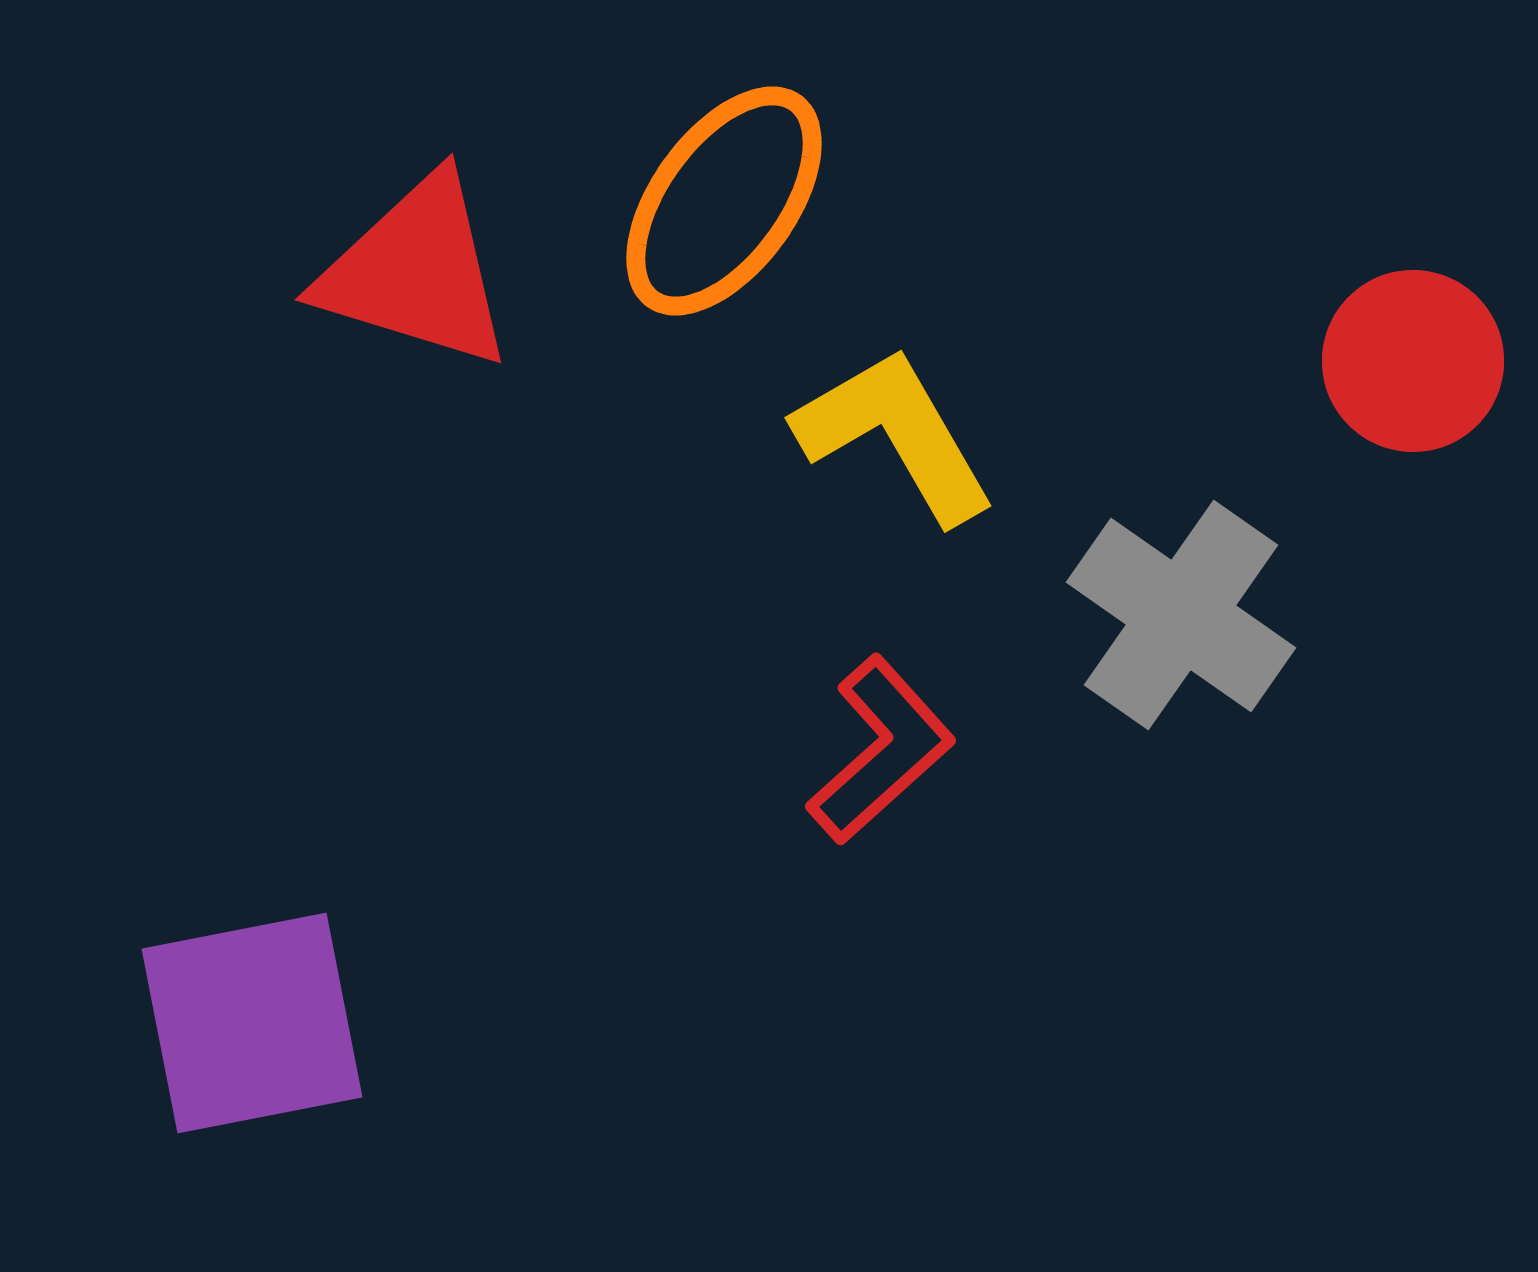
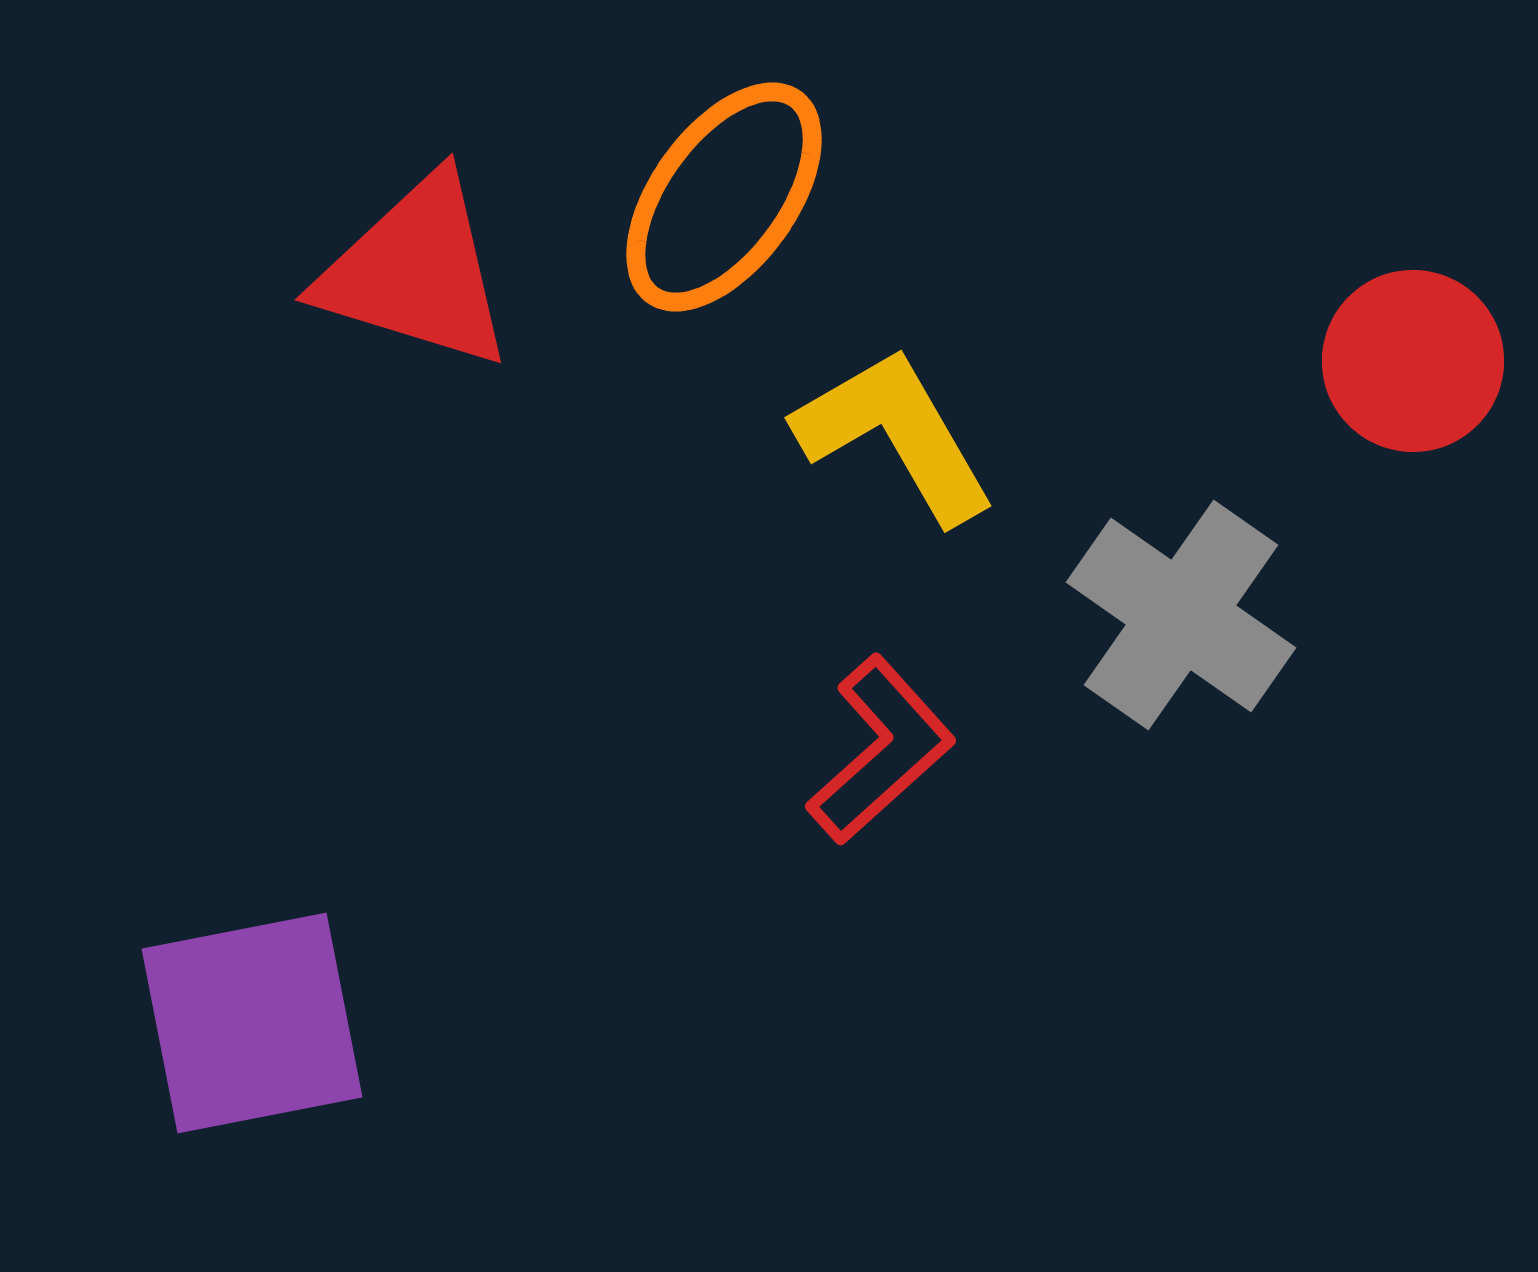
orange ellipse: moved 4 px up
